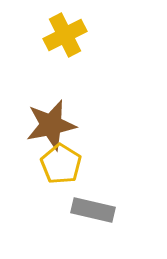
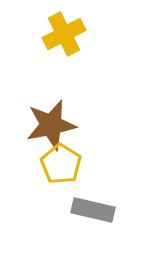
yellow cross: moved 1 px left, 1 px up
